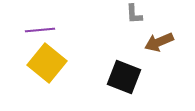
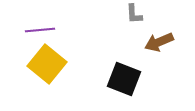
yellow square: moved 1 px down
black square: moved 2 px down
